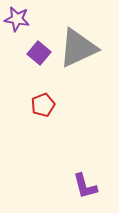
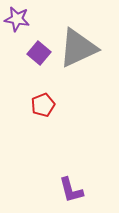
purple L-shape: moved 14 px left, 4 px down
